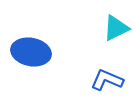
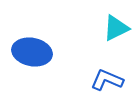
blue ellipse: moved 1 px right
